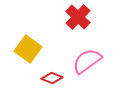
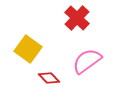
red cross: moved 1 px left, 1 px down
red diamond: moved 3 px left; rotated 25 degrees clockwise
